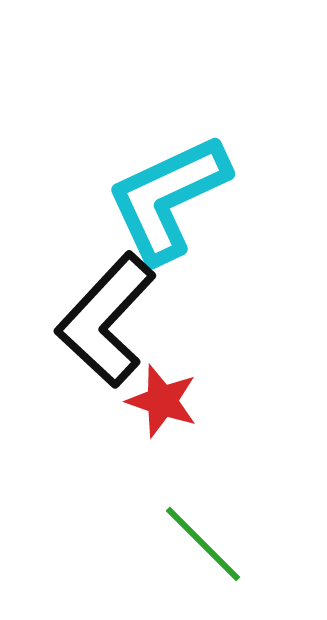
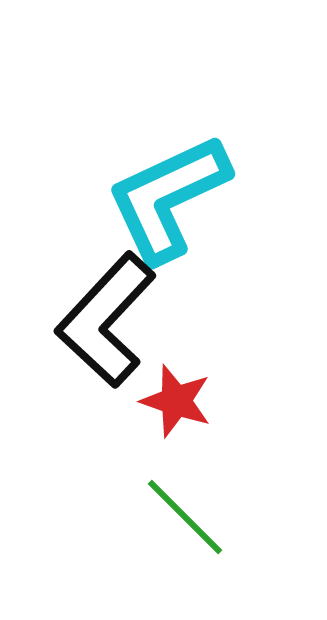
red star: moved 14 px right
green line: moved 18 px left, 27 px up
